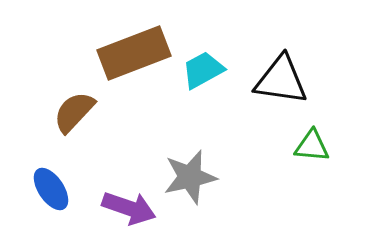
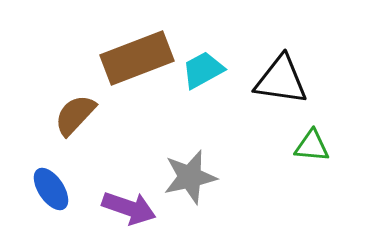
brown rectangle: moved 3 px right, 5 px down
brown semicircle: moved 1 px right, 3 px down
